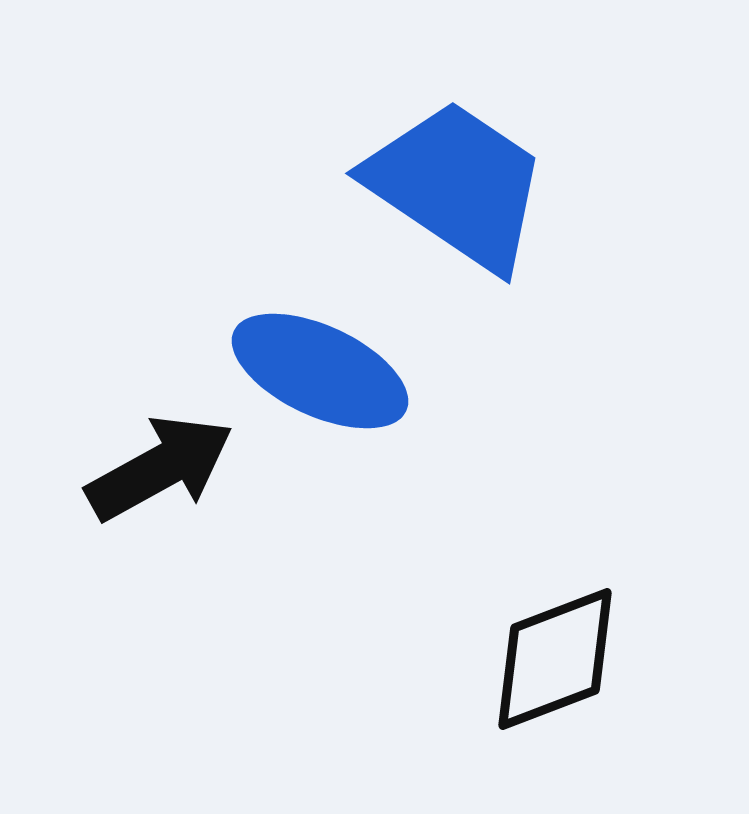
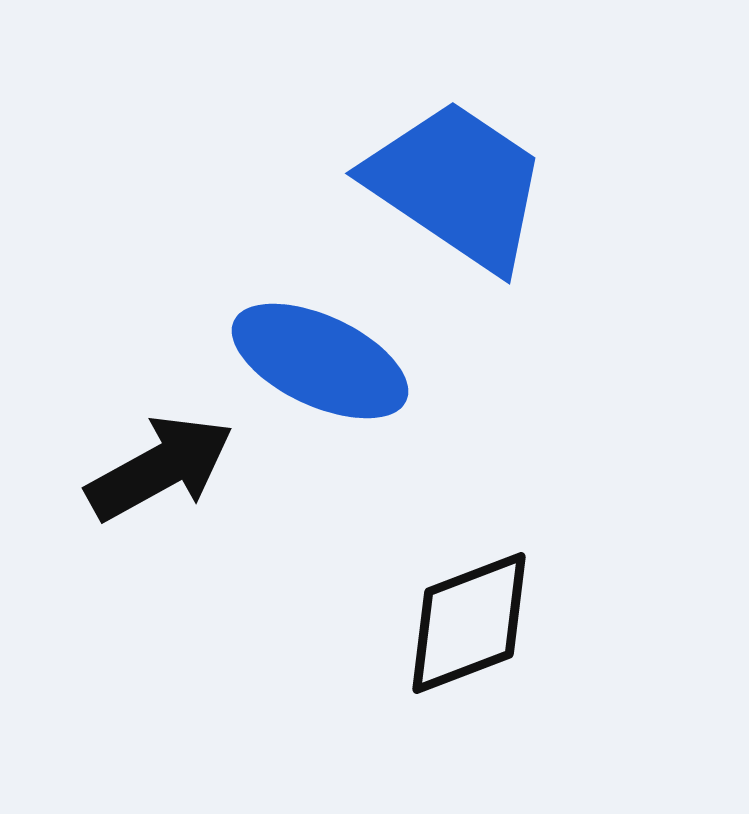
blue ellipse: moved 10 px up
black diamond: moved 86 px left, 36 px up
